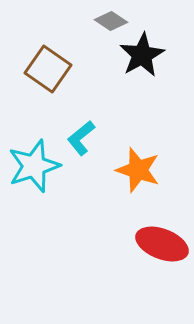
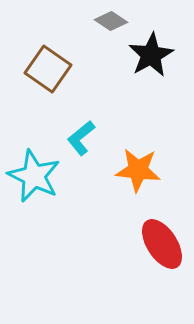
black star: moved 9 px right
cyan star: moved 10 px down; rotated 28 degrees counterclockwise
orange star: rotated 12 degrees counterclockwise
red ellipse: rotated 36 degrees clockwise
